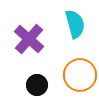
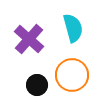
cyan semicircle: moved 2 px left, 4 px down
orange circle: moved 8 px left
